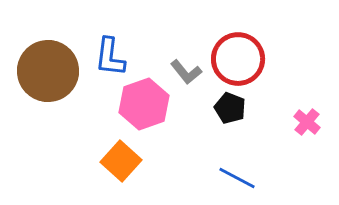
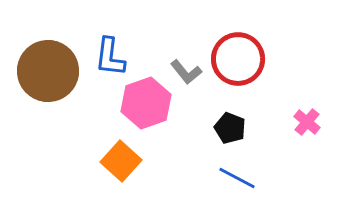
pink hexagon: moved 2 px right, 1 px up
black pentagon: moved 20 px down
